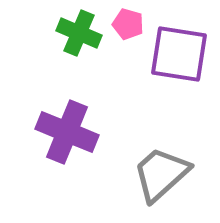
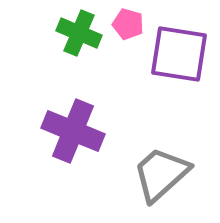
purple cross: moved 6 px right, 1 px up
